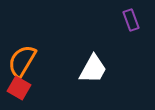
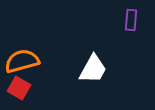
purple rectangle: rotated 25 degrees clockwise
orange semicircle: rotated 44 degrees clockwise
